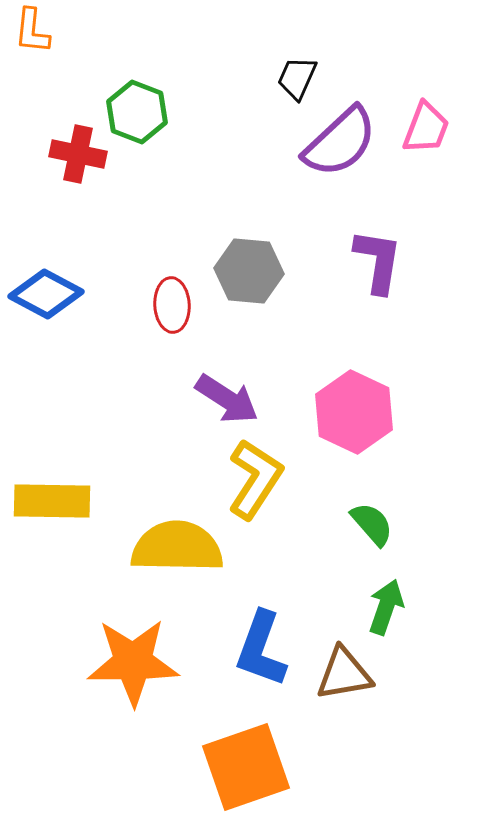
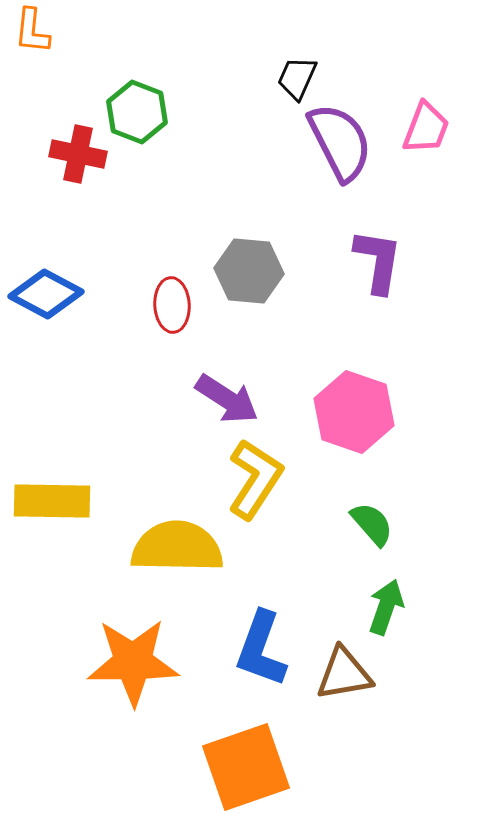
purple semicircle: rotated 74 degrees counterclockwise
pink hexagon: rotated 6 degrees counterclockwise
